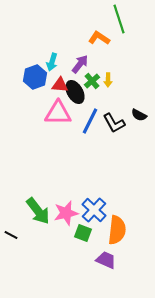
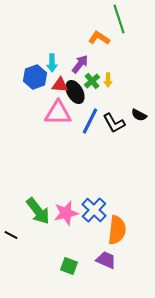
cyan arrow: moved 1 px down; rotated 18 degrees counterclockwise
green square: moved 14 px left, 33 px down
